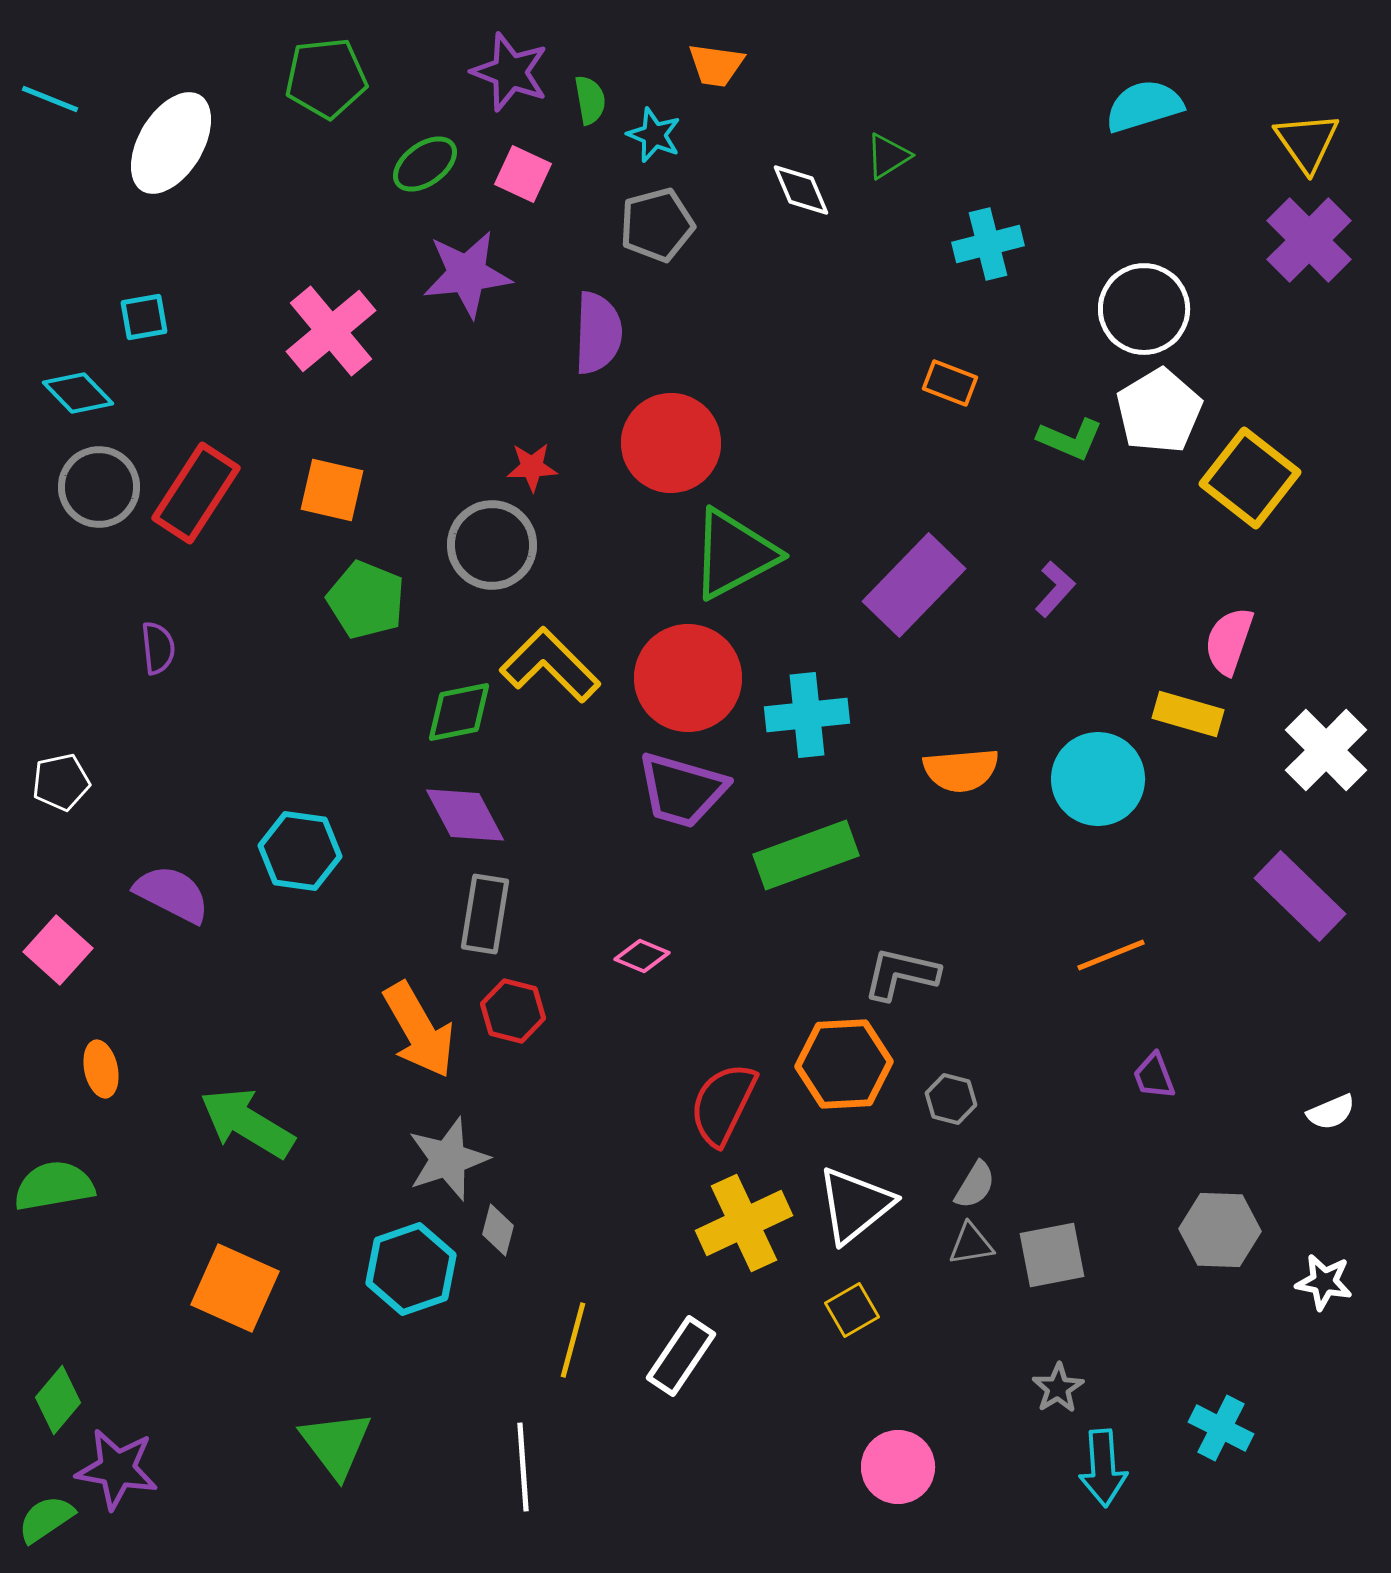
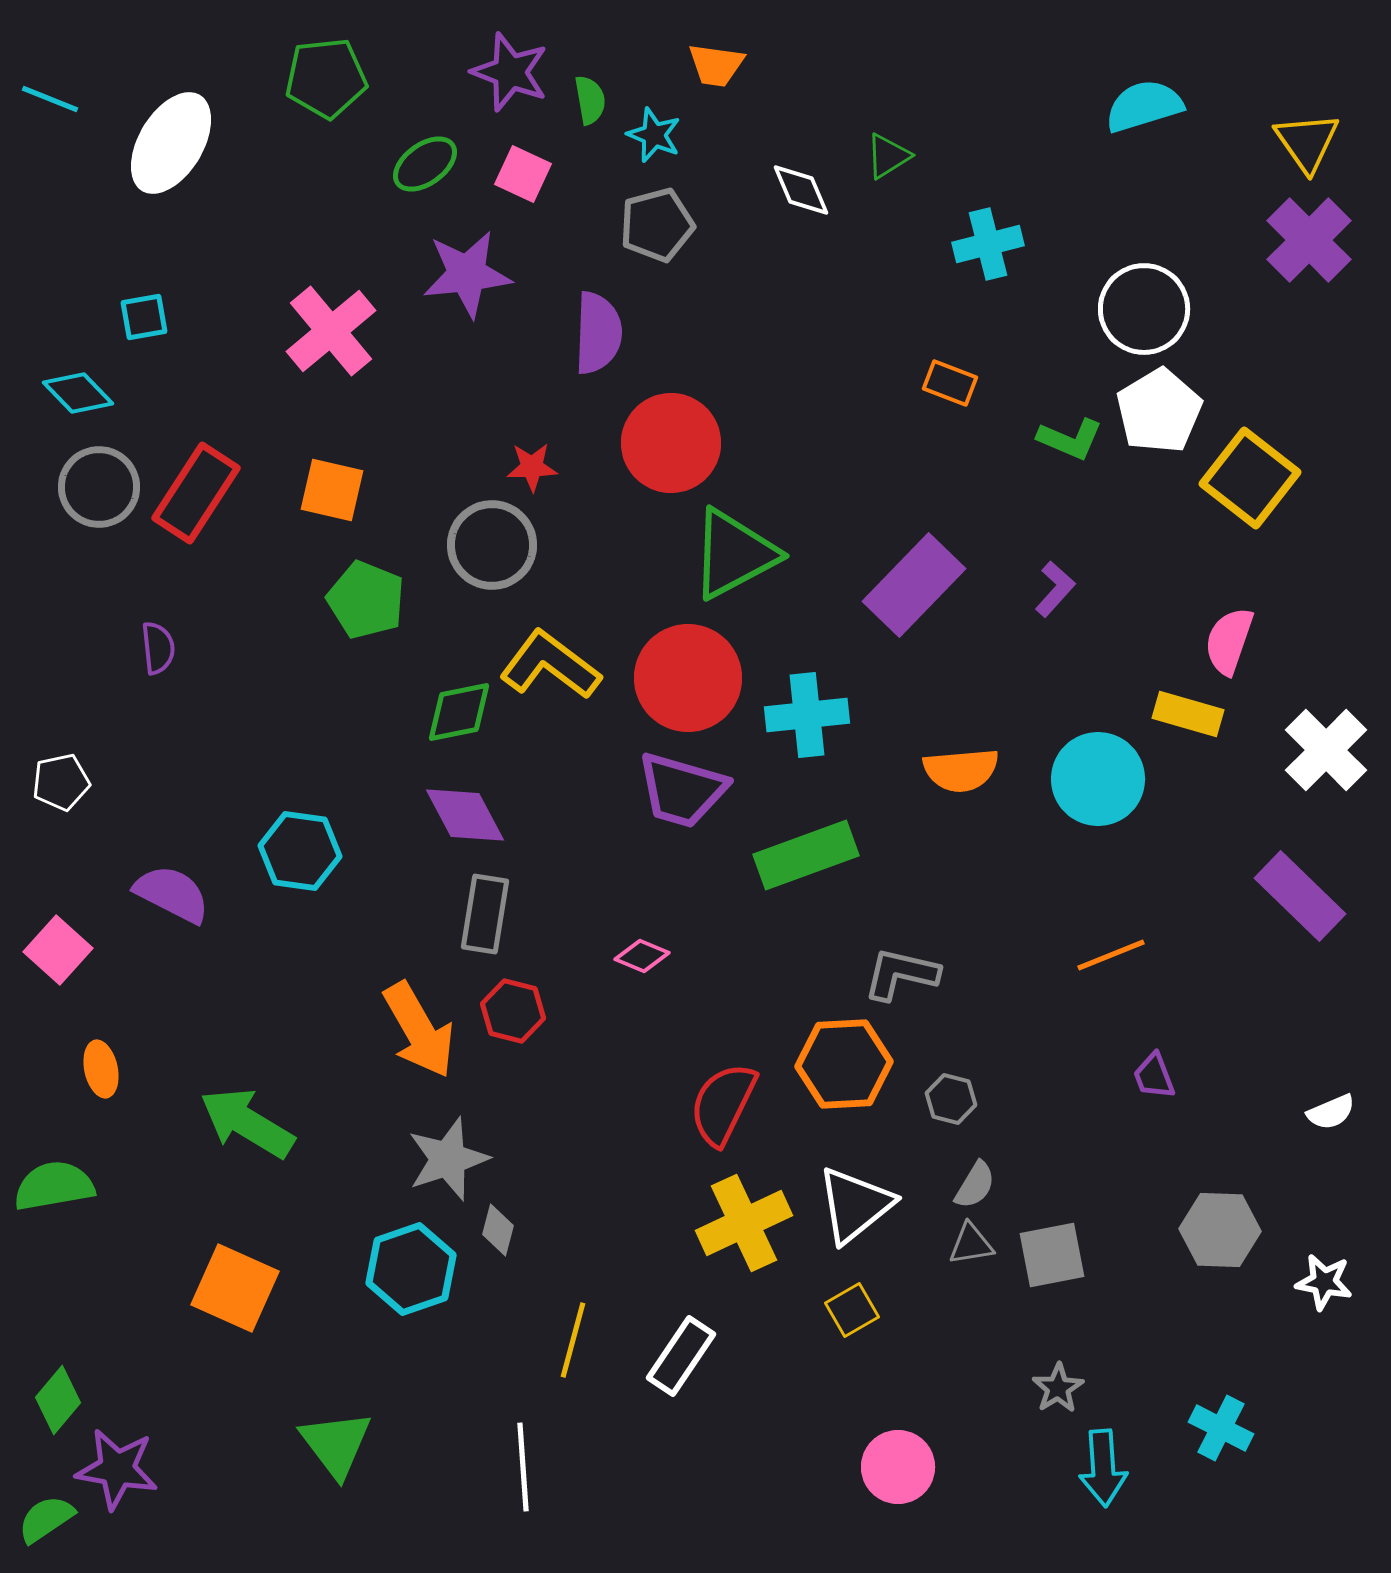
yellow L-shape at (550, 665): rotated 8 degrees counterclockwise
